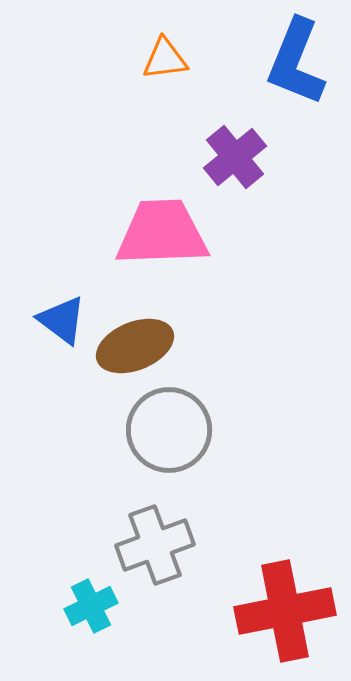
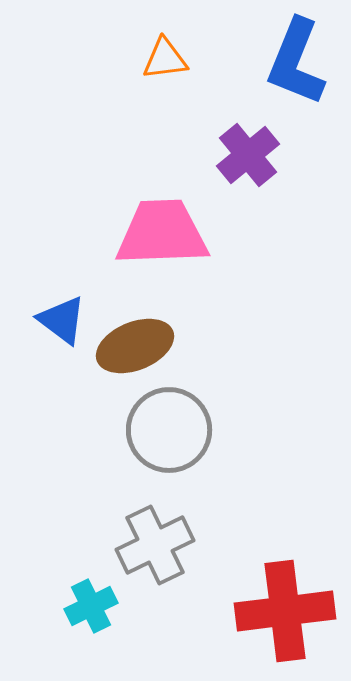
purple cross: moved 13 px right, 2 px up
gray cross: rotated 6 degrees counterclockwise
red cross: rotated 4 degrees clockwise
